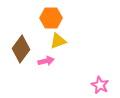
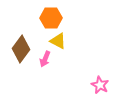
yellow triangle: rotated 48 degrees clockwise
pink arrow: moved 1 px left, 2 px up; rotated 126 degrees clockwise
